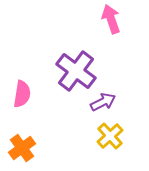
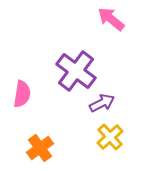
pink arrow: rotated 32 degrees counterclockwise
purple arrow: moved 1 px left, 1 px down
yellow cross: moved 1 px down
orange cross: moved 18 px right
